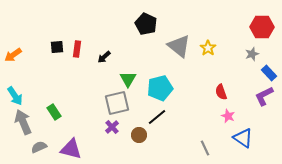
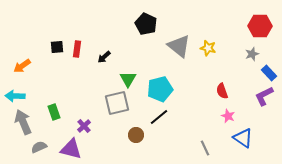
red hexagon: moved 2 px left, 1 px up
yellow star: rotated 21 degrees counterclockwise
orange arrow: moved 9 px right, 11 px down
cyan pentagon: moved 1 px down
red semicircle: moved 1 px right, 1 px up
cyan arrow: rotated 126 degrees clockwise
green rectangle: rotated 14 degrees clockwise
black line: moved 2 px right
purple cross: moved 28 px left, 1 px up
brown circle: moved 3 px left
